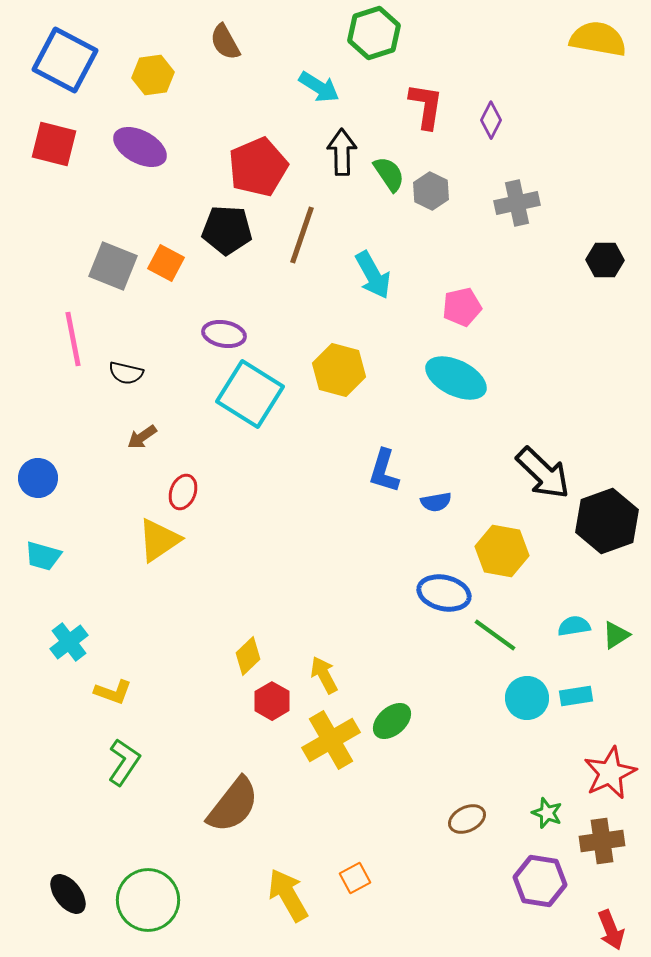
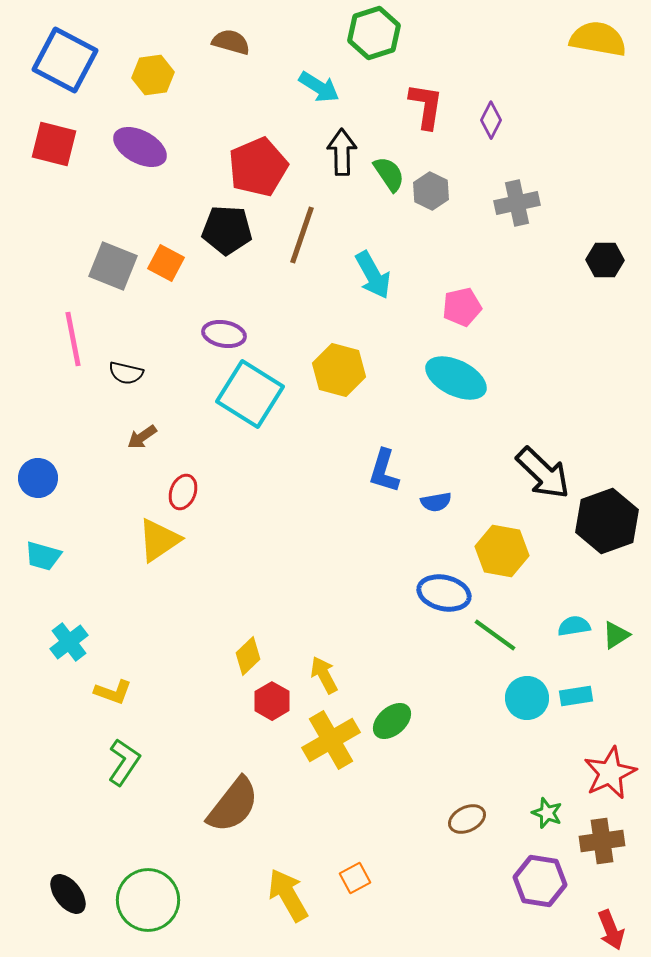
brown semicircle at (225, 42): moved 6 px right; rotated 135 degrees clockwise
